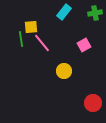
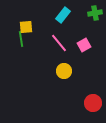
cyan rectangle: moved 1 px left, 3 px down
yellow square: moved 5 px left
pink line: moved 17 px right
